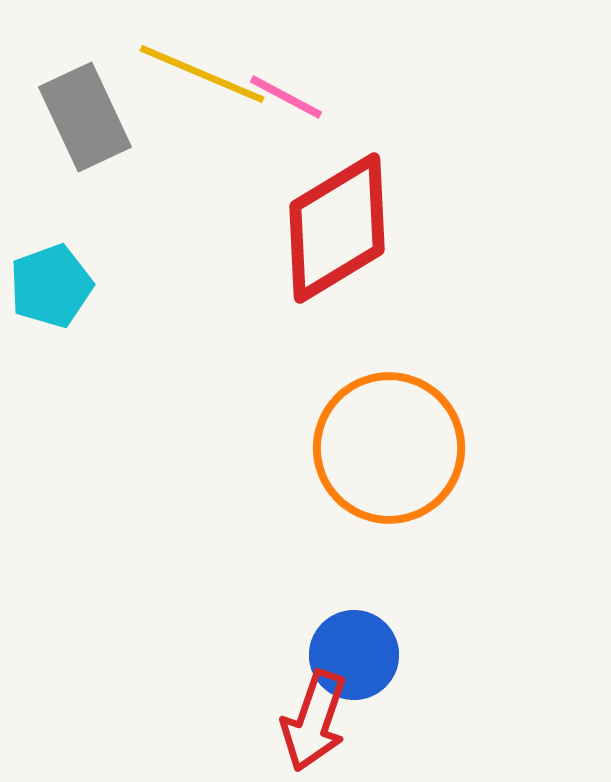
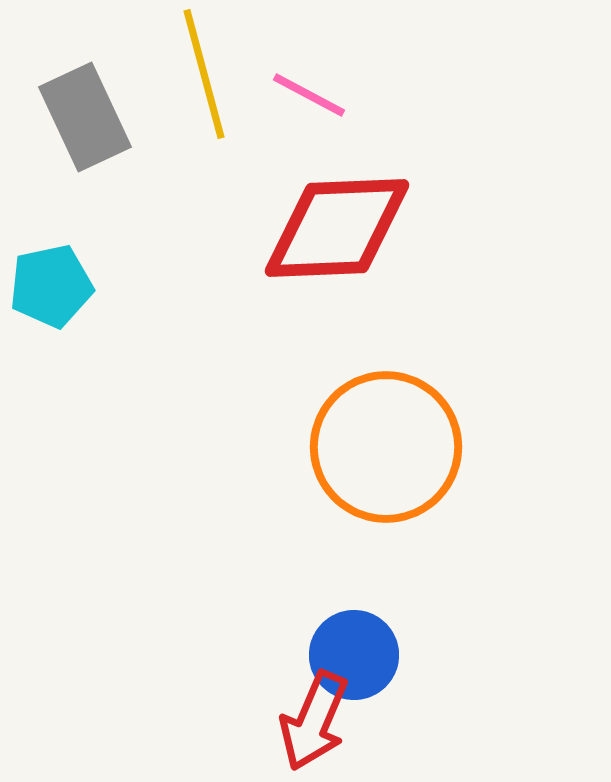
yellow line: moved 2 px right; rotated 52 degrees clockwise
pink line: moved 23 px right, 2 px up
red diamond: rotated 29 degrees clockwise
cyan pentagon: rotated 8 degrees clockwise
orange circle: moved 3 px left, 1 px up
red arrow: rotated 4 degrees clockwise
